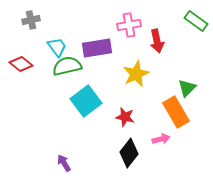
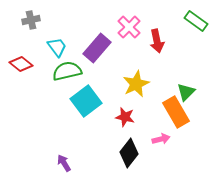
pink cross: moved 2 px down; rotated 35 degrees counterclockwise
purple rectangle: rotated 40 degrees counterclockwise
green semicircle: moved 5 px down
yellow star: moved 10 px down
green triangle: moved 1 px left, 4 px down
